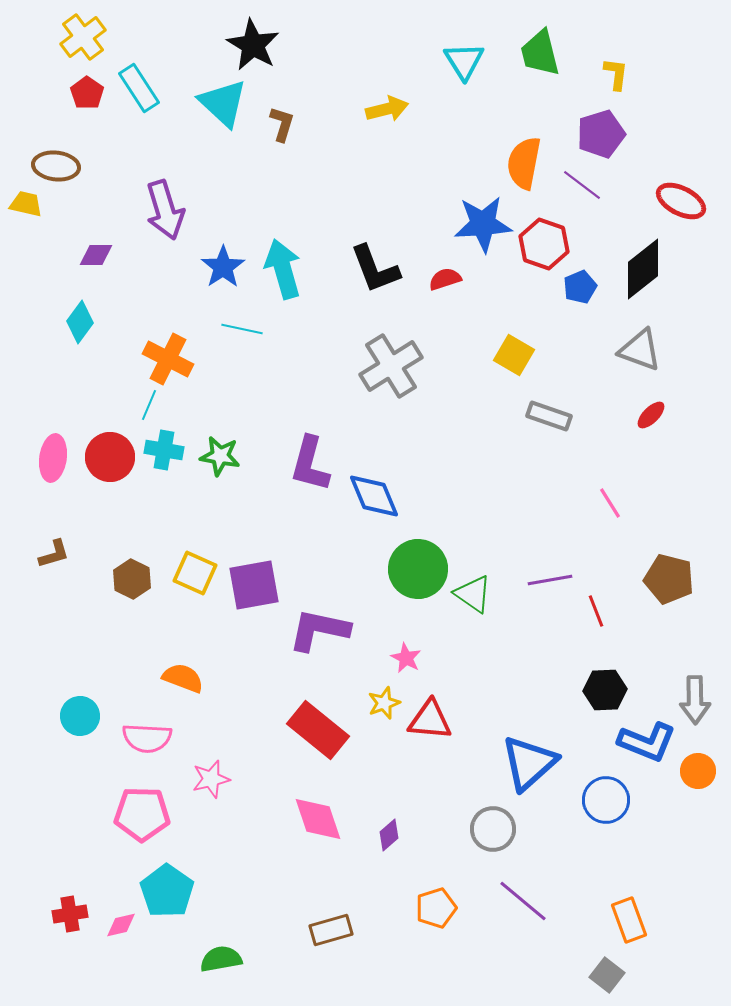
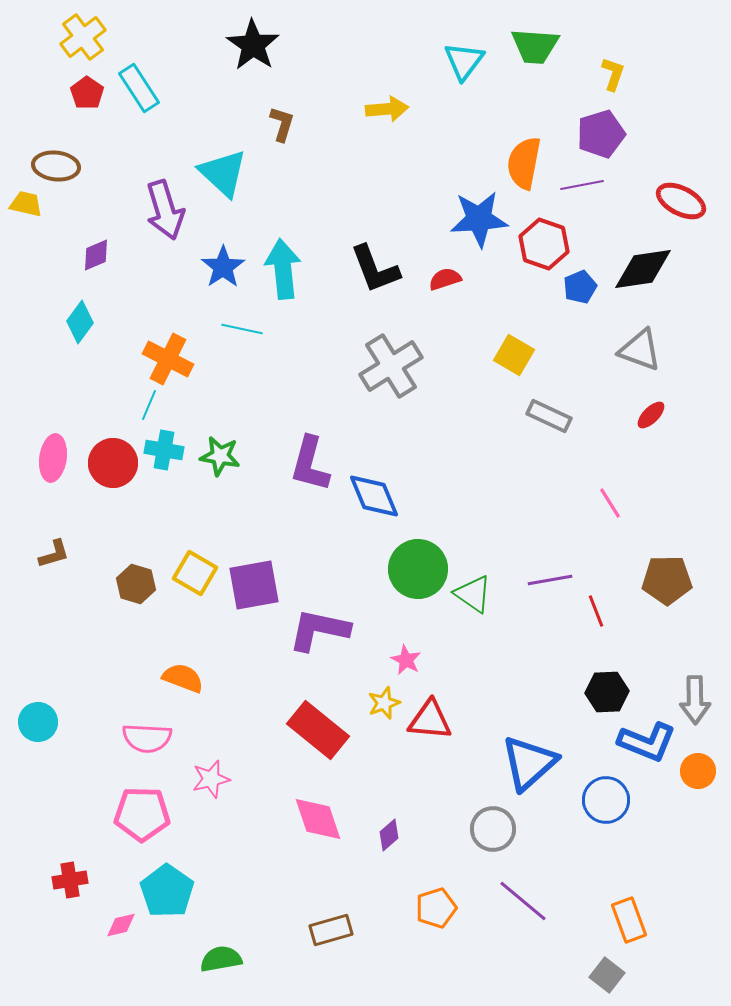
black star at (253, 45): rotated 4 degrees clockwise
green trapezoid at (540, 53): moved 5 px left, 7 px up; rotated 72 degrees counterclockwise
cyan triangle at (464, 61): rotated 9 degrees clockwise
yellow L-shape at (616, 74): moved 3 px left; rotated 12 degrees clockwise
cyan triangle at (223, 103): moved 70 px down
yellow arrow at (387, 109): rotated 9 degrees clockwise
purple line at (582, 185): rotated 48 degrees counterclockwise
blue star at (483, 224): moved 4 px left, 5 px up
purple diamond at (96, 255): rotated 24 degrees counterclockwise
cyan arrow at (283, 269): rotated 10 degrees clockwise
black diamond at (643, 269): rotated 30 degrees clockwise
gray rectangle at (549, 416): rotated 6 degrees clockwise
red circle at (110, 457): moved 3 px right, 6 px down
yellow square at (195, 573): rotated 6 degrees clockwise
brown hexagon at (132, 579): moved 4 px right, 5 px down; rotated 9 degrees counterclockwise
brown pentagon at (669, 579): moved 2 px left, 1 px down; rotated 15 degrees counterclockwise
pink star at (406, 658): moved 2 px down
black hexagon at (605, 690): moved 2 px right, 2 px down
cyan circle at (80, 716): moved 42 px left, 6 px down
red cross at (70, 914): moved 34 px up
